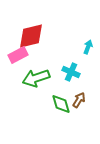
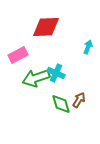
red diamond: moved 15 px right, 9 px up; rotated 12 degrees clockwise
cyan cross: moved 15 px left, 1 px down
